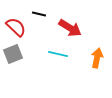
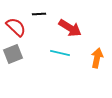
black line: rotated 16 degrees counterclockwise
cyan line: moved 2 px right, 1 px up
